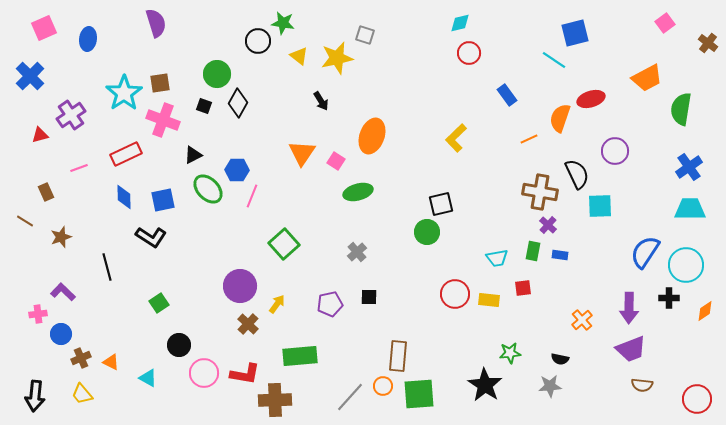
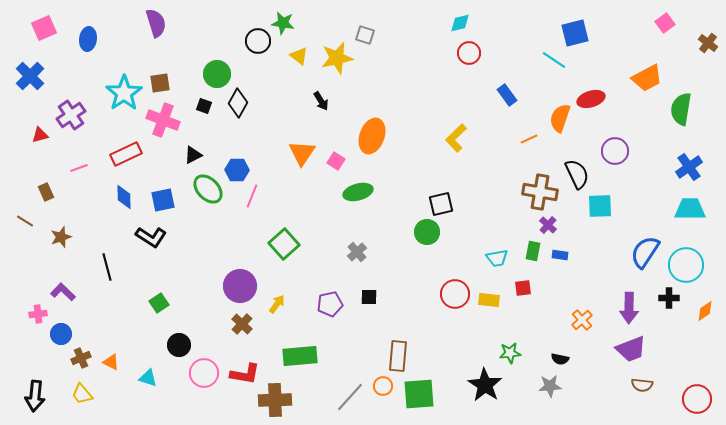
brown cross at (248, 324): moved 6 px left
cyan triangle at (148, 378): rotated 12 degrees counterclockwise
